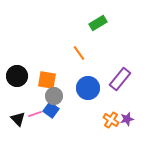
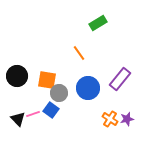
gray circle: moved 5 px right, 3 px up
pink line: moved 2 px left
orange cross: moved 1 px left, 1 px up
